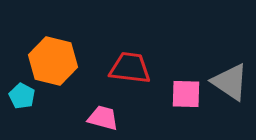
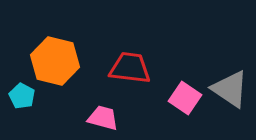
orange hexagon: moved 2 px right
gray triangle: moved 7 px down
pink square: moved 1 px left, 4 px down; rotated 32 degrees clockwise
